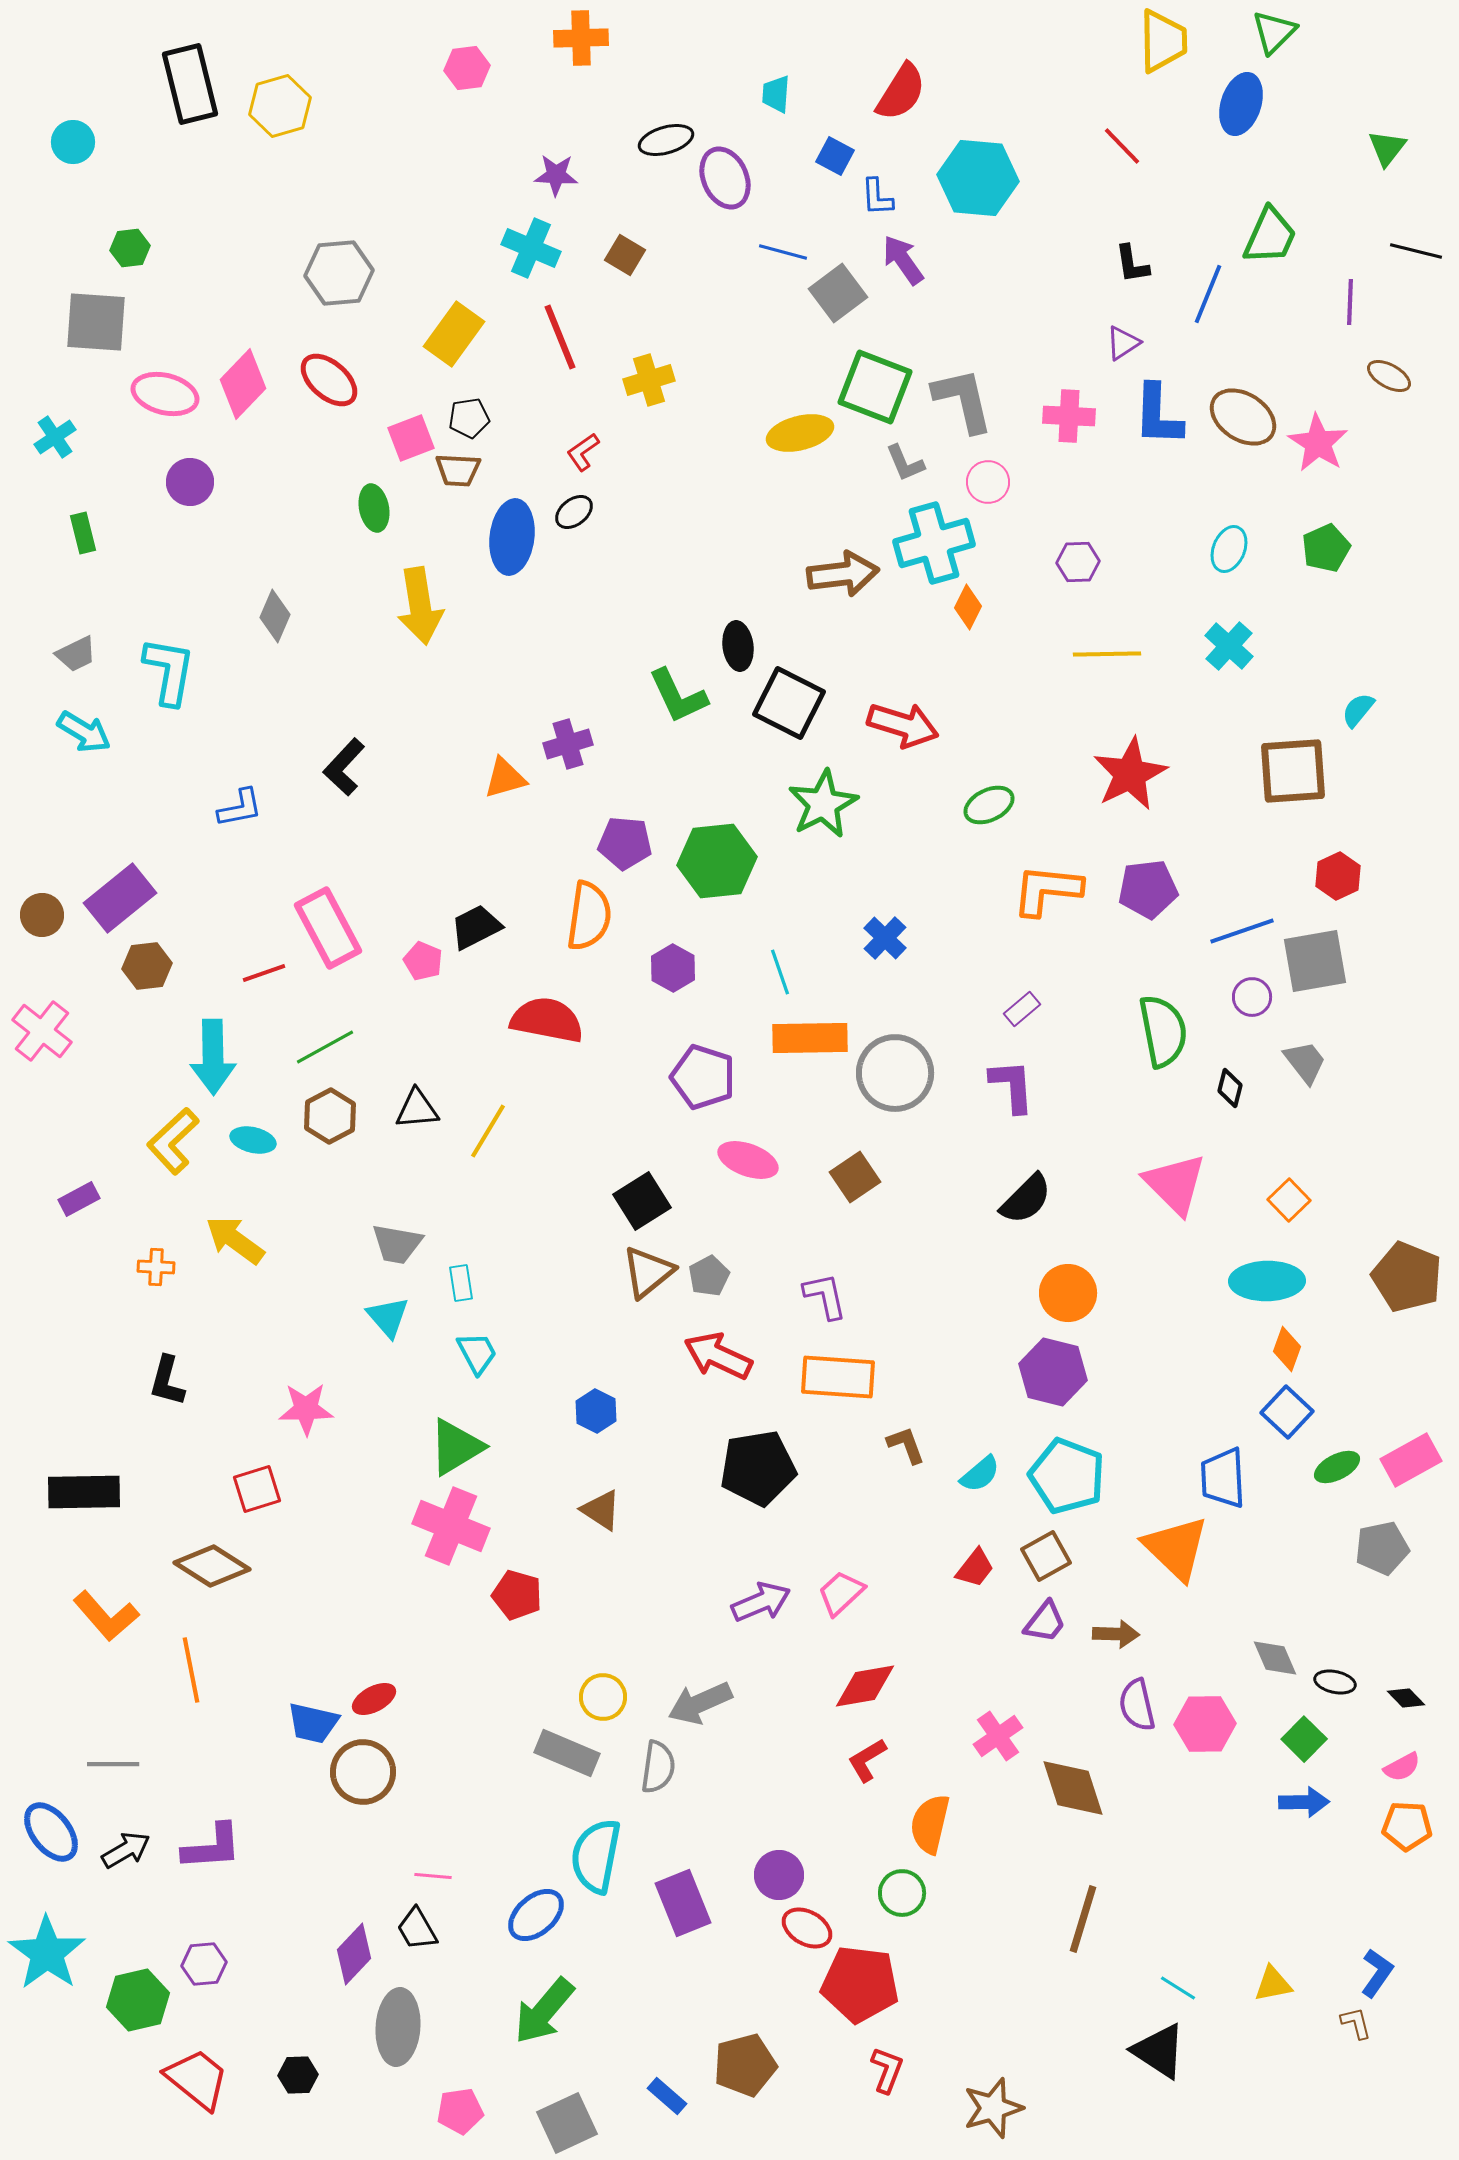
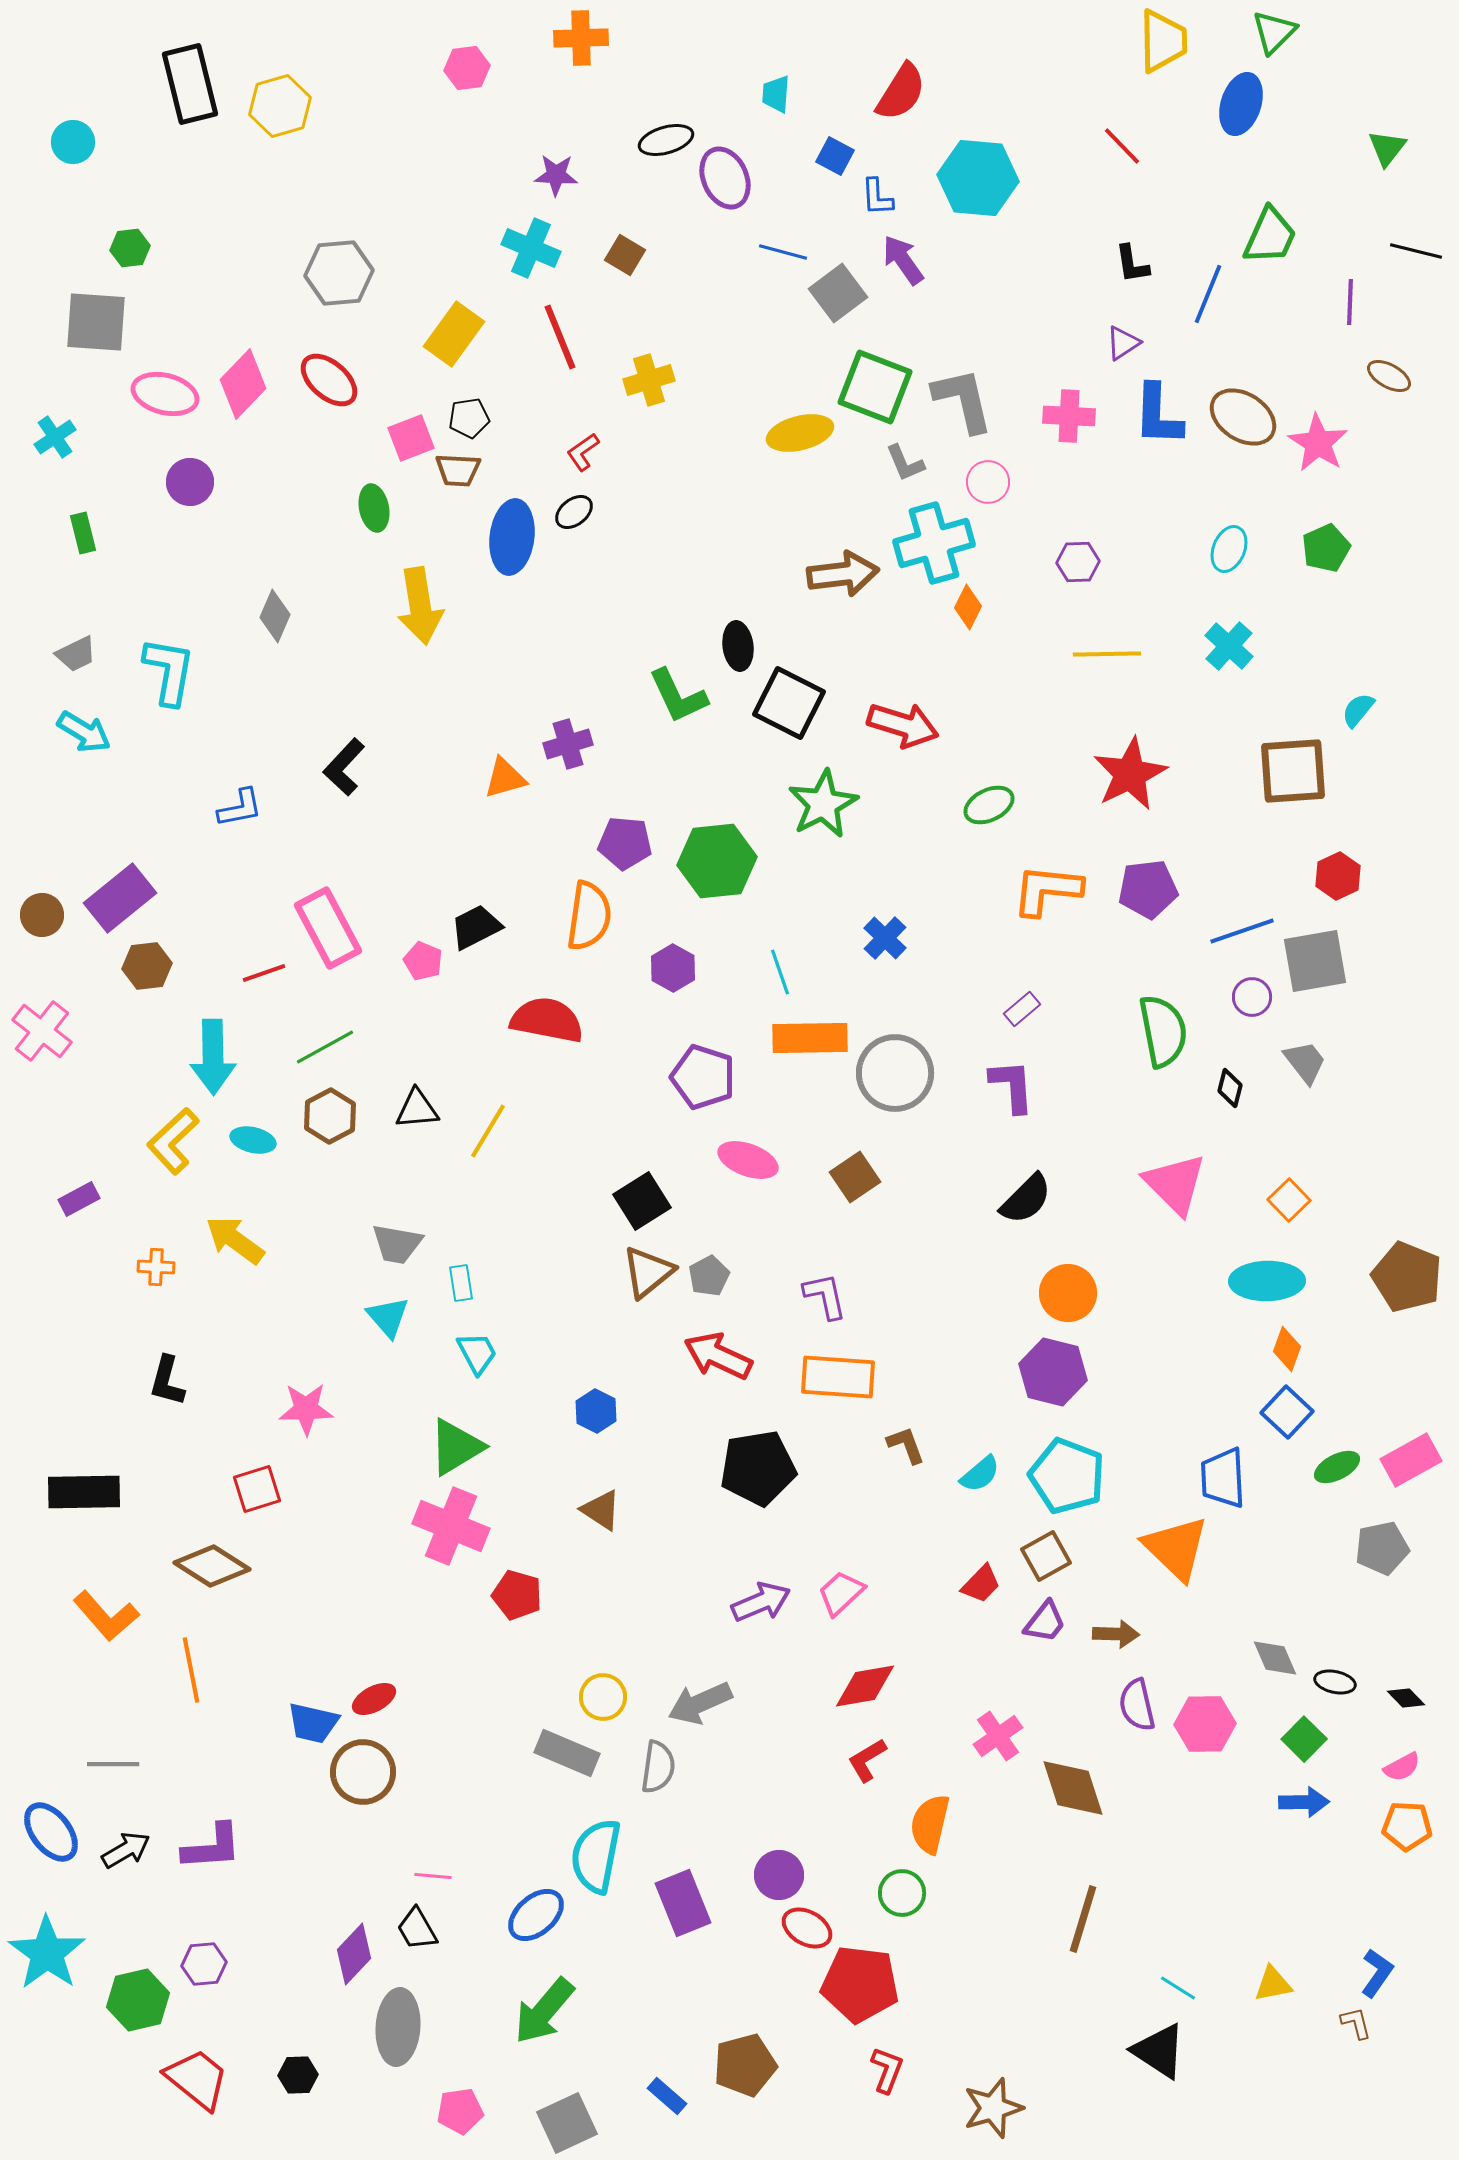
red trapezoid at (975, 1568): moved 6 px right, 16 px down; rotated 6 degrees clockwise
